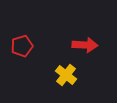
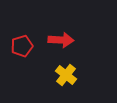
red arrow: moved 24 px left, 5 px up
